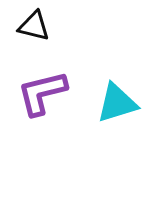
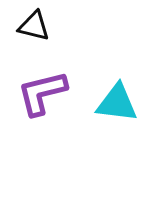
cyan triangle: rotated 24 degrees clockwise
